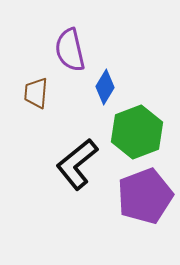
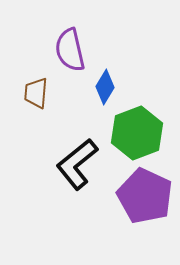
green hexagon: moved 1 px down
purple pentagon: rotated 26 degrees counterclockwise
